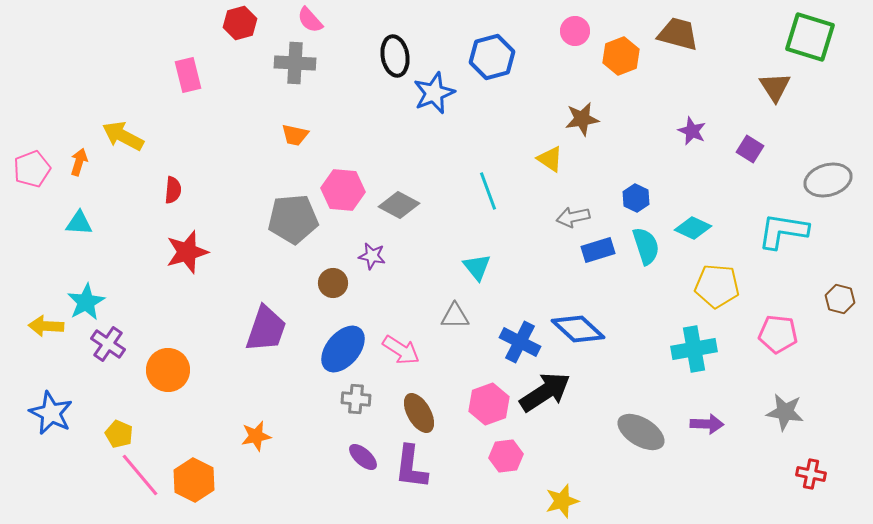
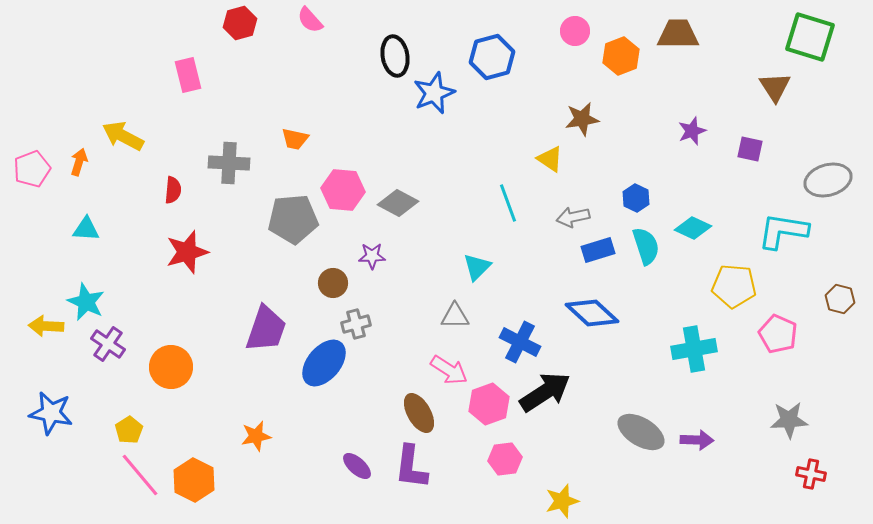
brown trapezoid at (678, 34): rotated 15 degrees counterclockwise
gray cross at (295, 63): moved 66 px left, 100 px down
purple star at (692, 131): rotated 28 degrees clockwise
orange trapezoid at (295, 135): moved 4 px down
purple square at (750, 149): rotated 20 degrees counterclockwise
cyan line at (488, 191): moved 20 px right, 12 px down
gray diamond at (399, 205): moved 1 px left, 2 px up
cyan triangle at (79, 223): moved 7 px right, 6 px down
purple star at (372, 256): rotated 12 degrees counterclockwise
cyan triangle at (477, 267): rotated 24 degrees clockwise
yellow pentagon at (717, 286): moved 17 px right
cyan star at (86, 302): rotated 18 degrees counterclockwise
blue diamond at (578, 329): moved 14 px right, 16 px up
pink pentagon at (778, 334): rotated 18 degrees clockwise
blue ellipse at (343, 349): moved 19 px left, 14 px down
pink arrow at (401, 350): moved 48 px right, 20 px down
orange circle at (168, 370): moved 3 px right, 3 px up
gray cross at (356, 399): moved 75 px up; rotated 20 degrees counterclockwise
gray star at (785, 412): moved 4 px right, 8 px down; rotated 12 degrees counterclockwise
blue star at (51, 413): rotated 15 degrees counterclockwise
purple arrow at (707, 424): moved 10 px left, 16 px down
yellow pentagon at (119, 434): moved 10 px right, 4 px up; rotated 16 degrees clockwise
pink hexagon at (506, 456): moved 1 px left, 3 px down
purple ellipse at (363, 457): moved 6 px left, 9 px down
